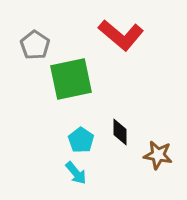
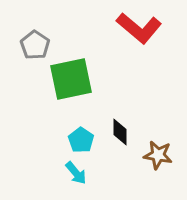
red L-shape: moved 18 px right, 7 px up
